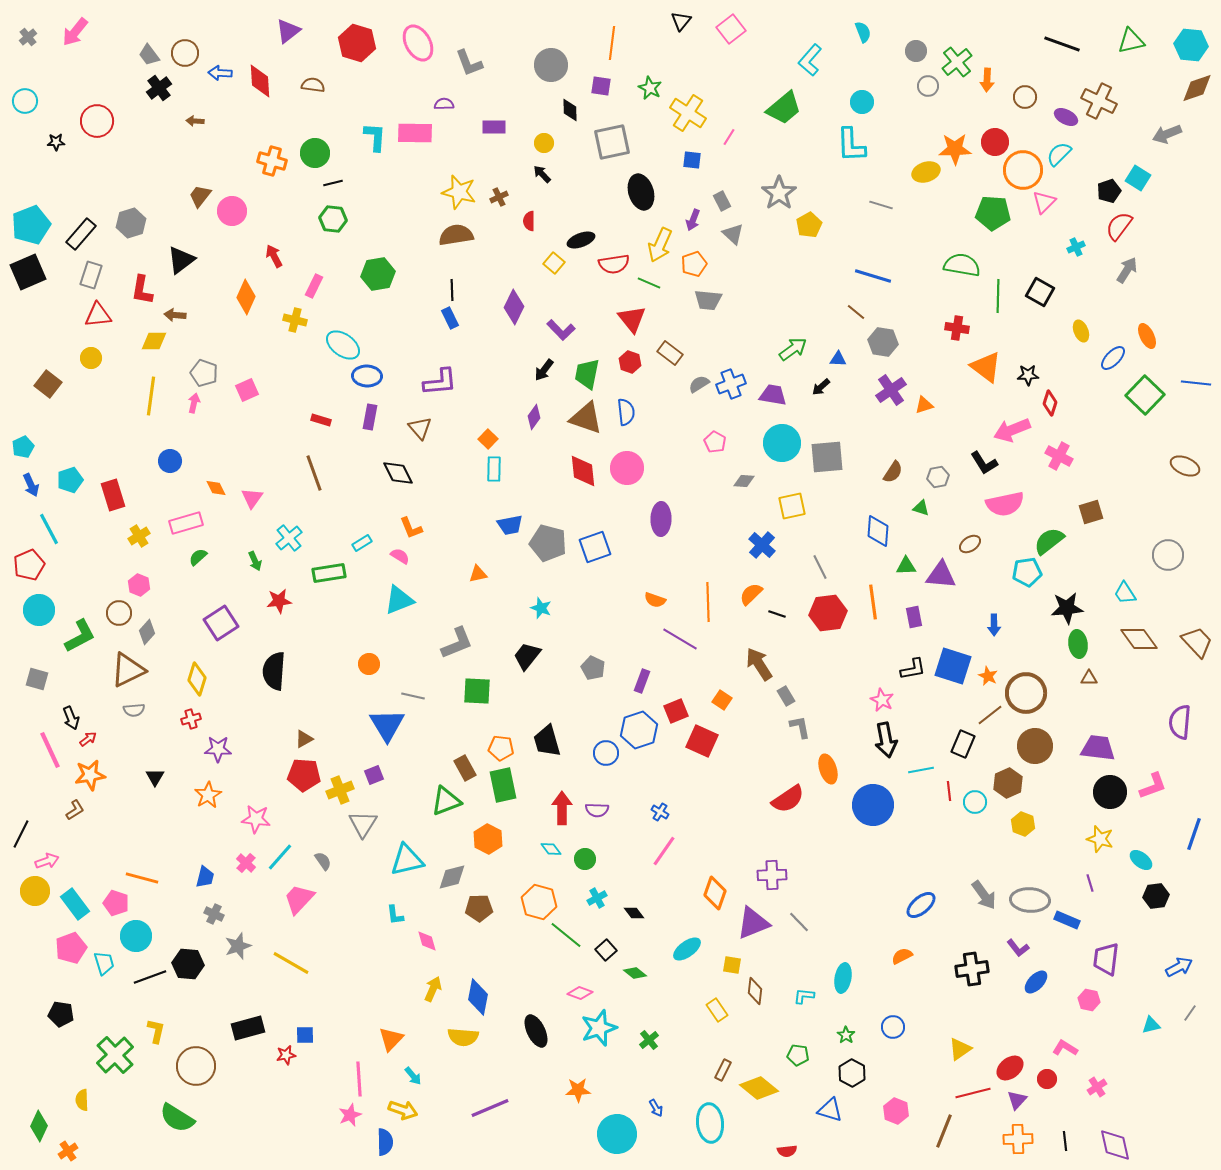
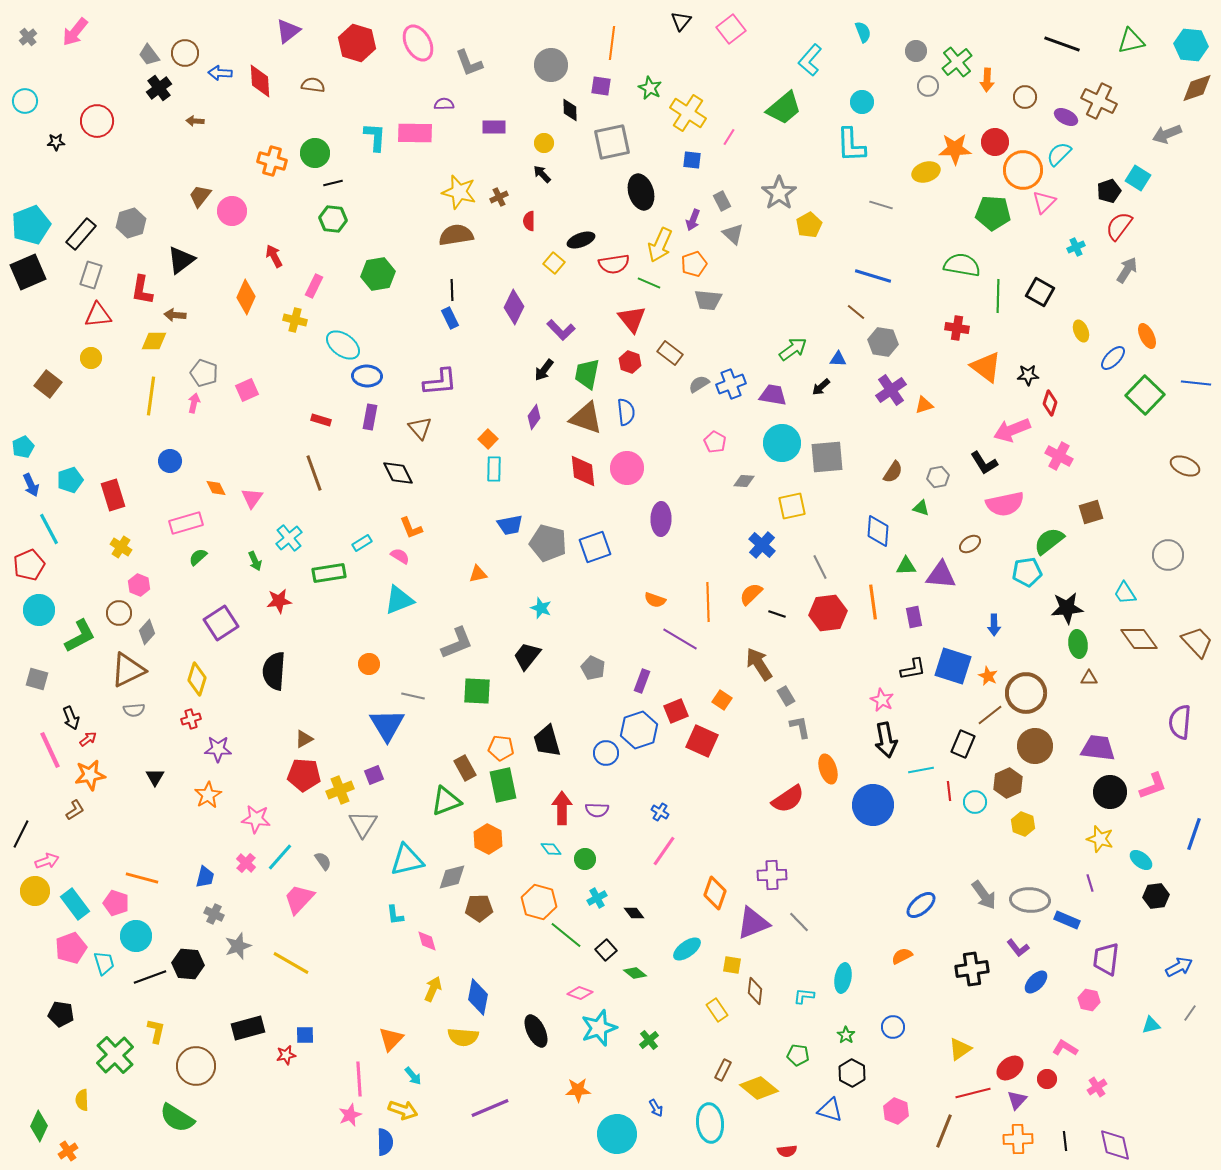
yellow cross at (139, 536): moved 18 px left, 11 px down; rotated 25 degrees counterclockwise
